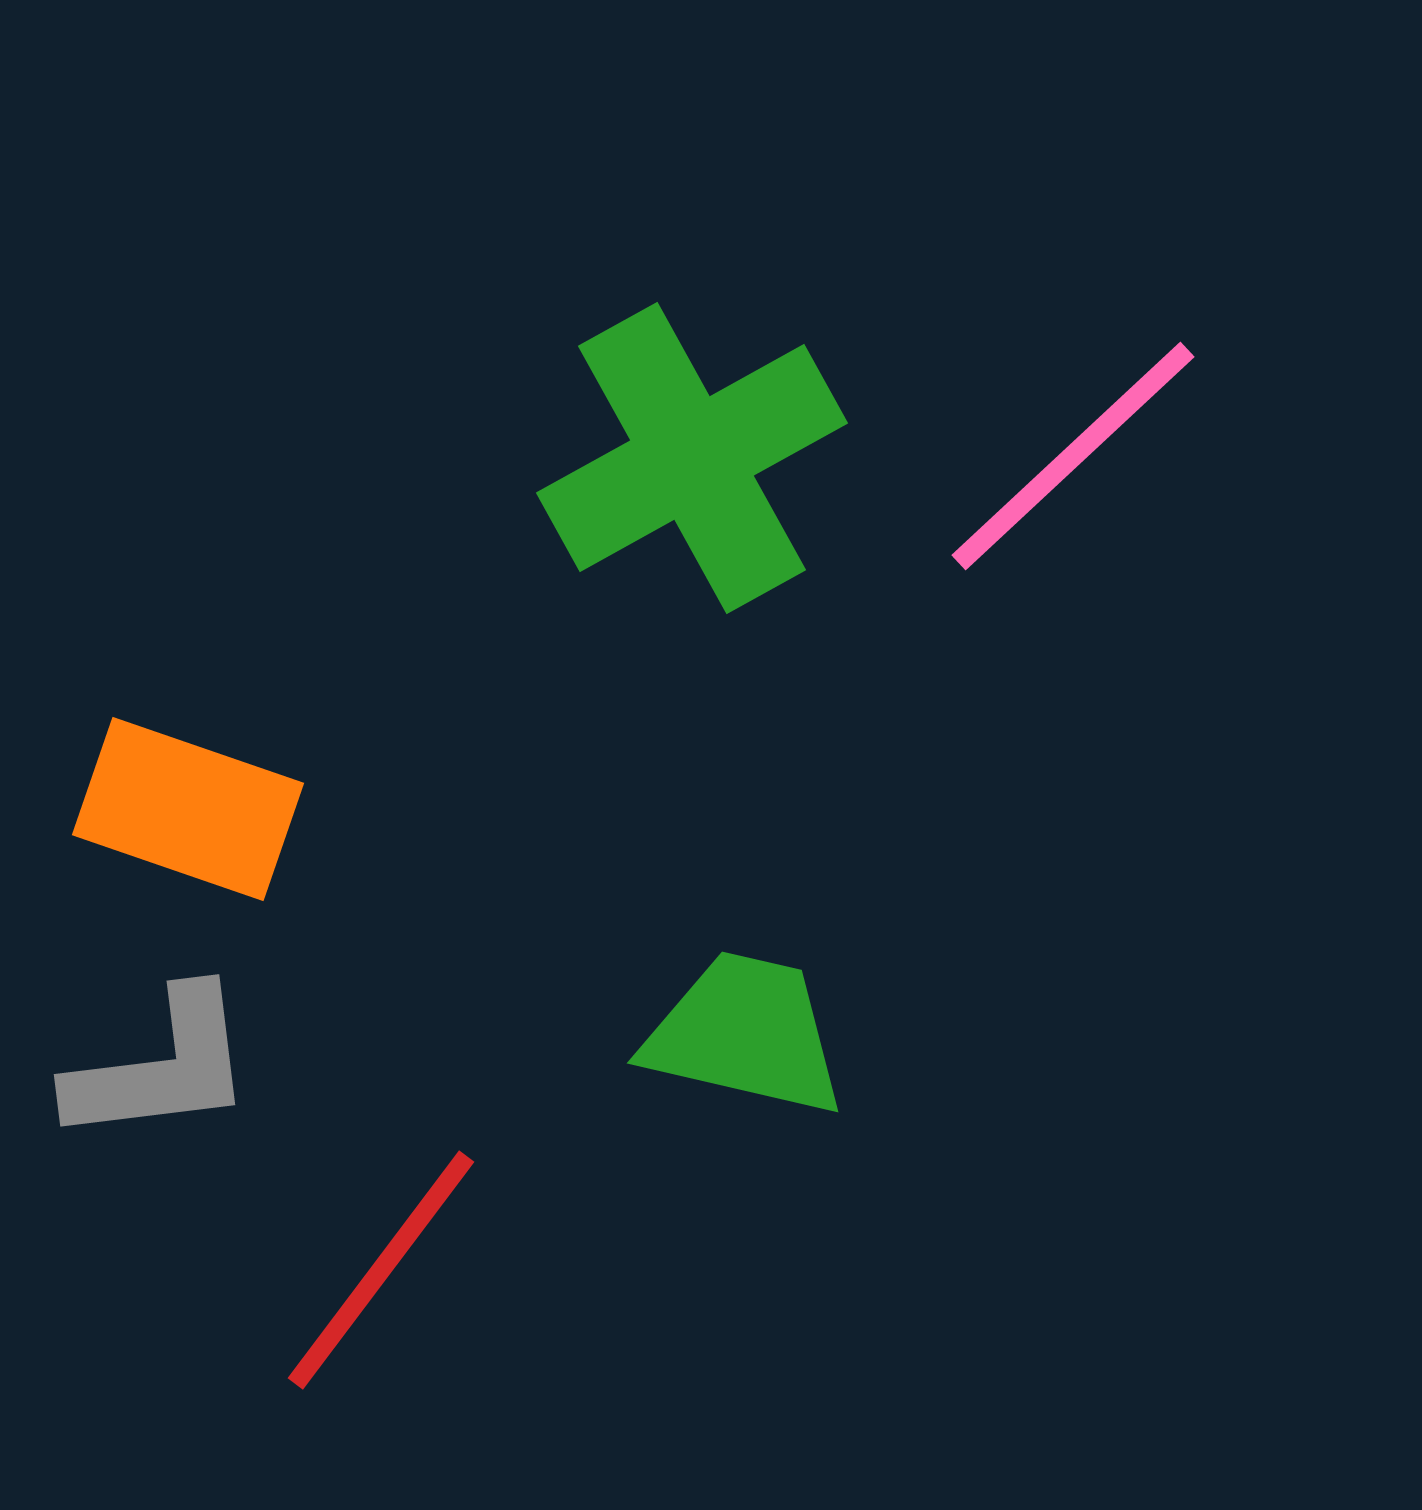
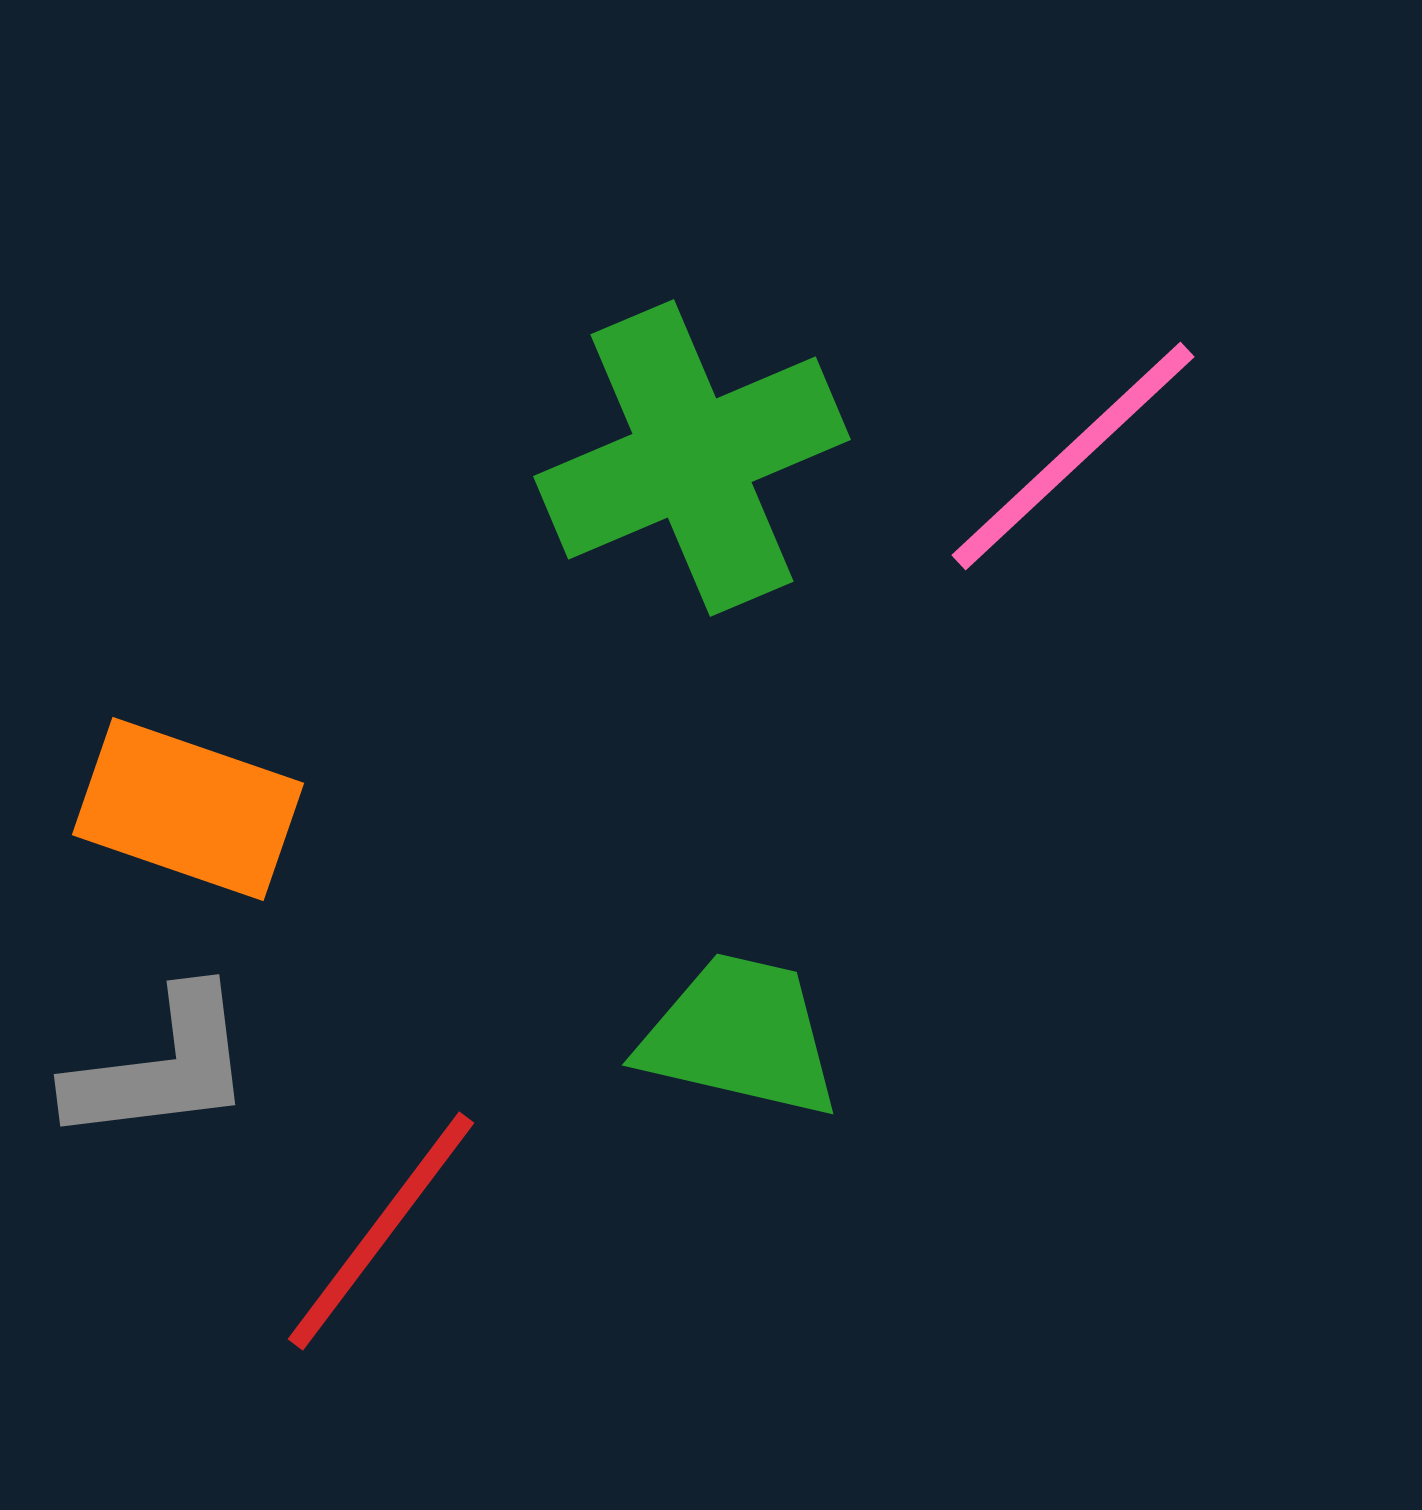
green cross: rotated 6 degrees clockwise
green trapezoid: moved 5 px left, 2 px down
red line: moved 39 px up
